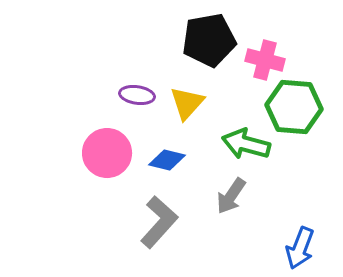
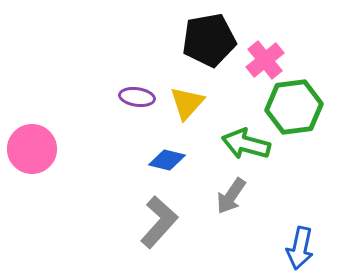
pink cross: rotated 36 degrees clockwise
purple ellipse: moved 2 px down
green hexagon: rotated 12 degrees counterclockwise
pink circle: moved 75 px left, 4 px up
blue arrow: rotated 9 degrees counterclockwise
